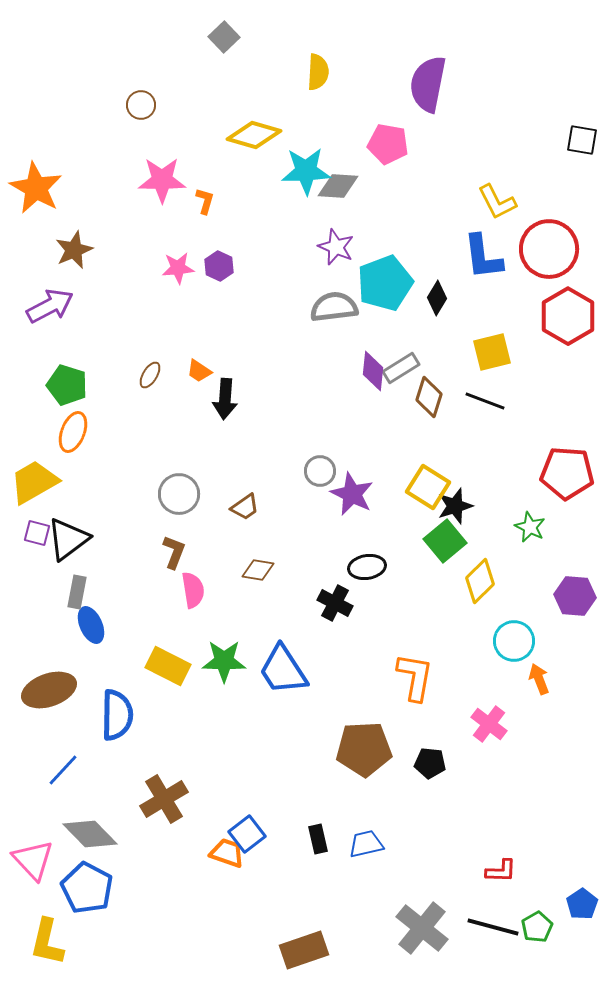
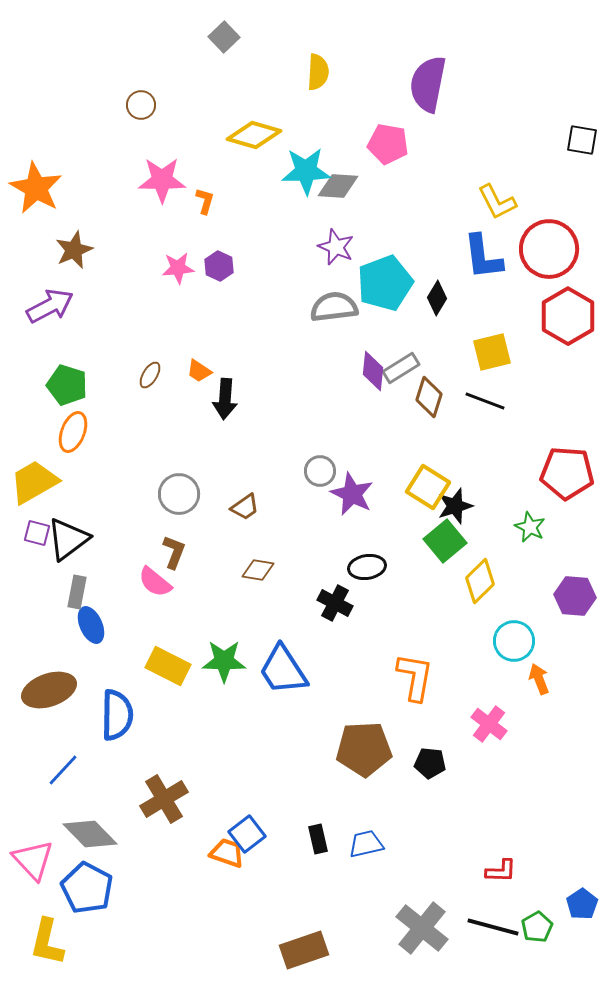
pink semicircle at (193, 590): moved 38 px left, 8 px up; rotated 138 degrees clockwise
